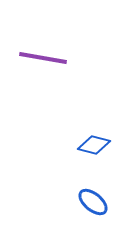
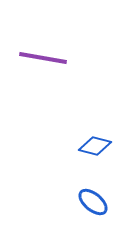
blue diamond: moved 1 px right, 1 px down
